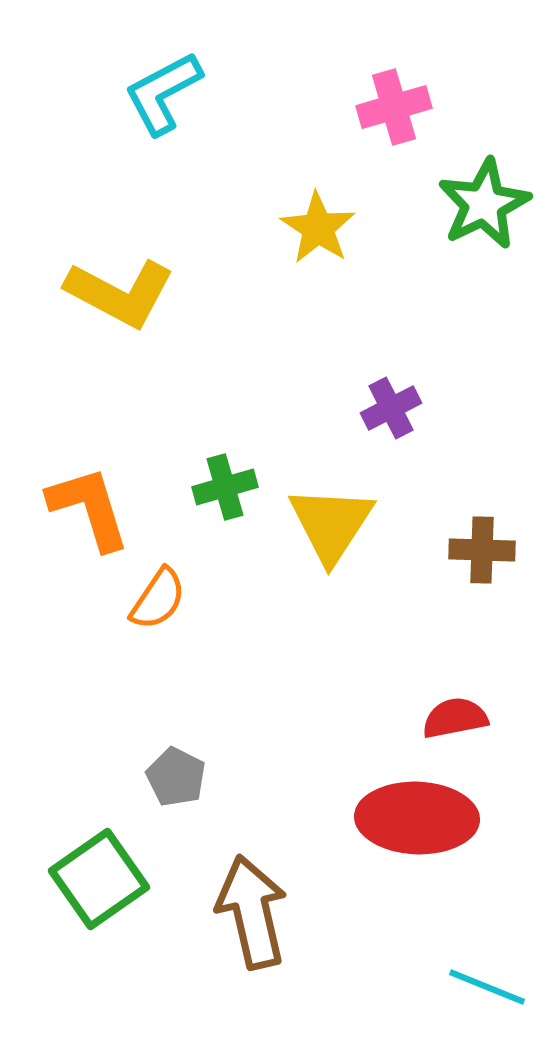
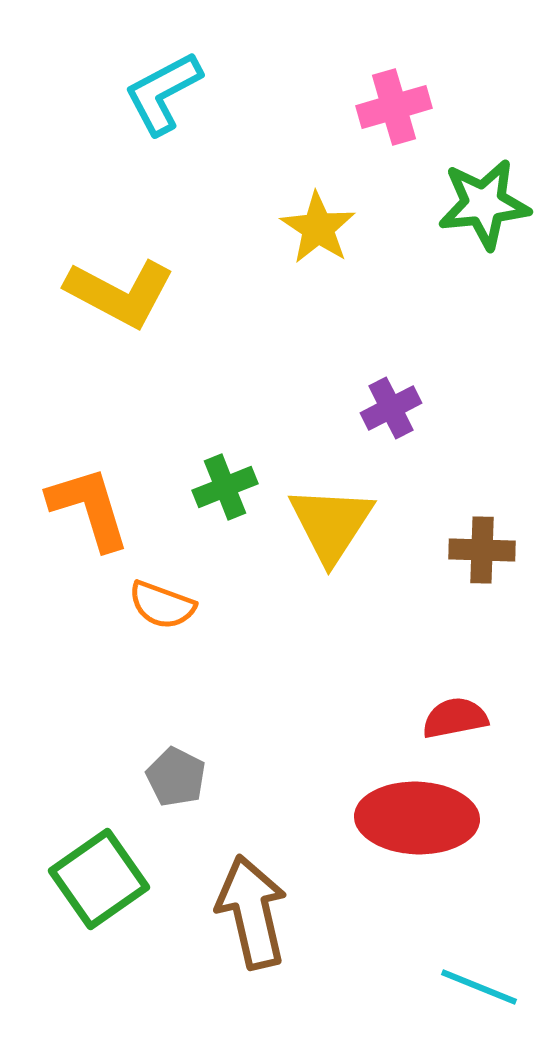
green star: rotated 20 degrees clockwise
green cross: rotated 6 degrees counterclockwise
orange semicircle: moved 4 px right, 6 px down; rotated 76 degrees clockwise
cyan line: moved 8 px left
